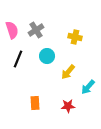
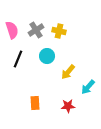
yellow cross: moved 16 px left, 6 px up
